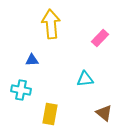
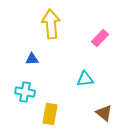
blue triangle: moved 1 px up
cyan cross: moved 4 px right, 2 px down
